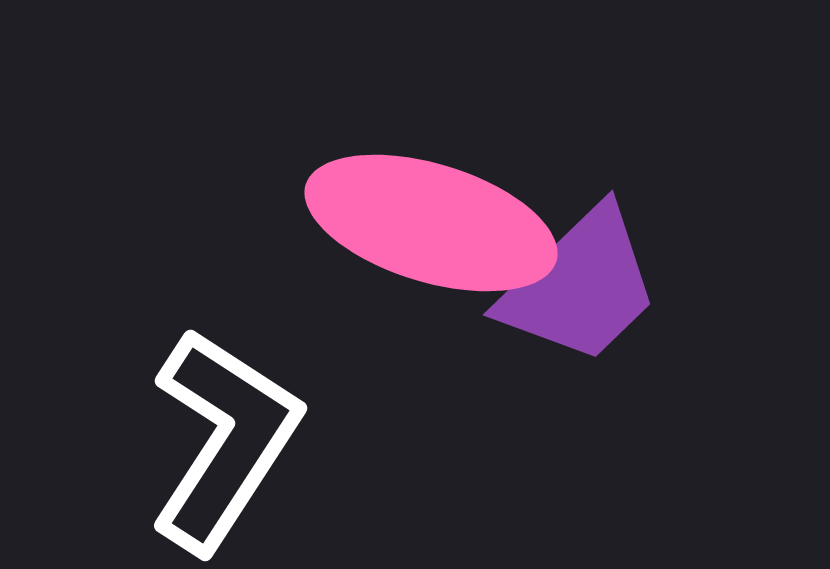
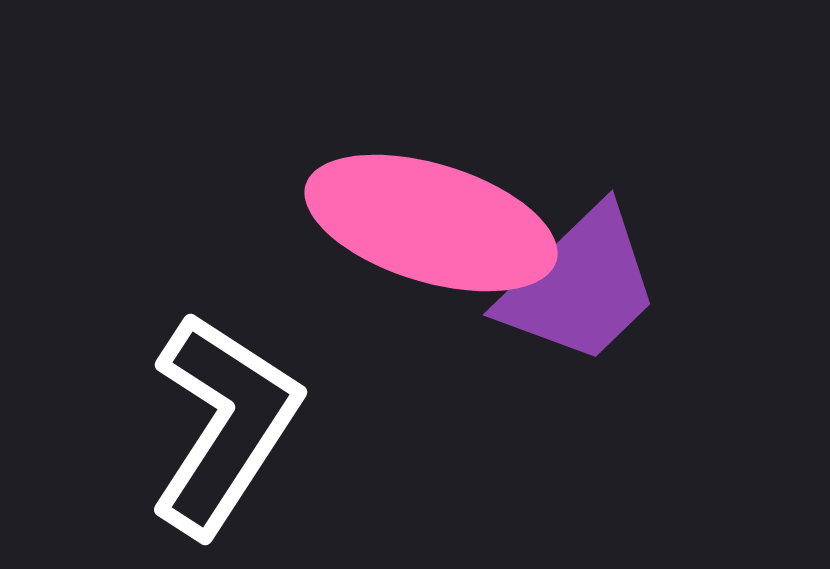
white L-shape: moved 16 px up
